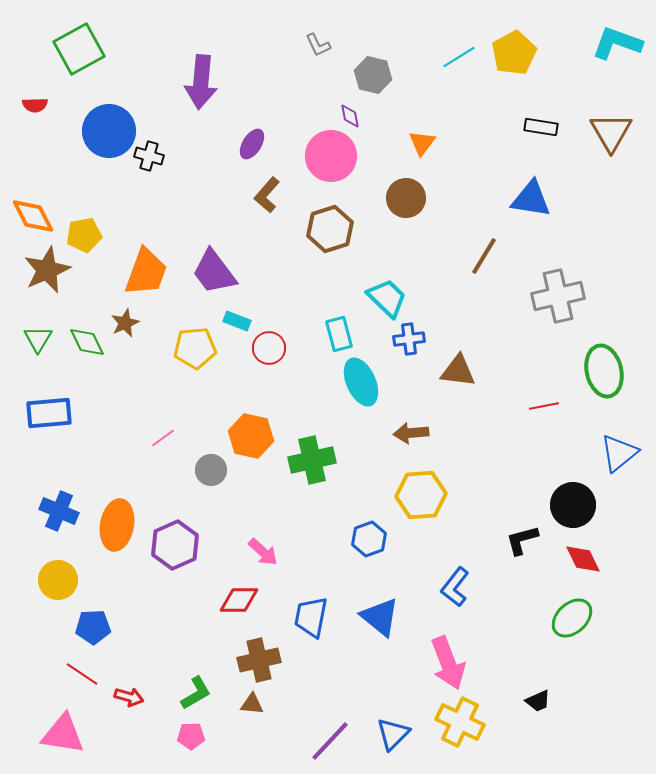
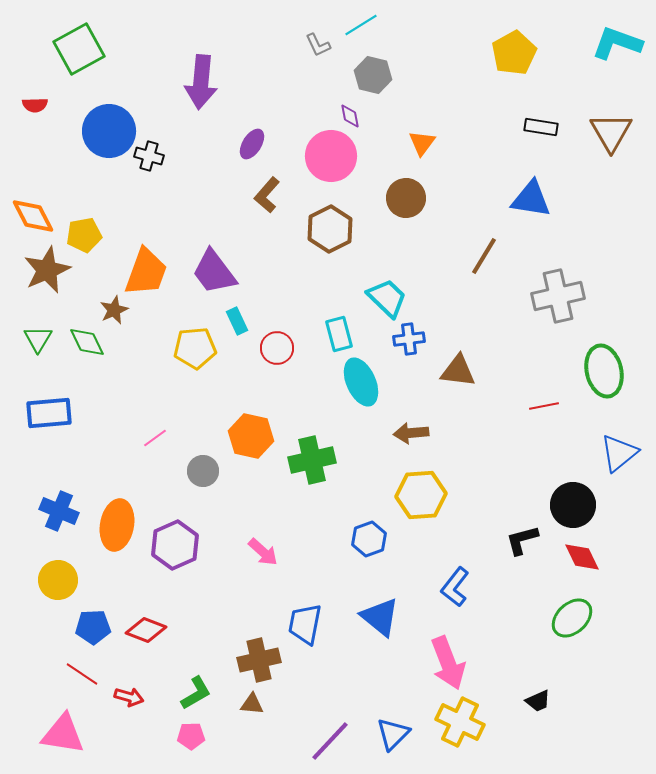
cyan line at (459, 57): moved 98 px left, 32 px up
brown hexagon at (330, 229): rotated 9 degrees counterclockwise
cyan rectangle at (237, 321): rotated 44 degrees clockwise
brown star at (125, 323): moved 11 px left, 13 px up
red circle at (269, 348): moved 8 px right
pink line at (163, 438): moved 8 px left
gray circle at (211, 470): moved 8 px left, 1 px down
red diamond at (583, 559): moved 1 px left, 2 px up
red diamond at (239, 600): moved 93 px left, 30 px down; rotated 21 degrees clockwise
blue trapezoid at (311, 617): moved 6 px left, 7 px down
